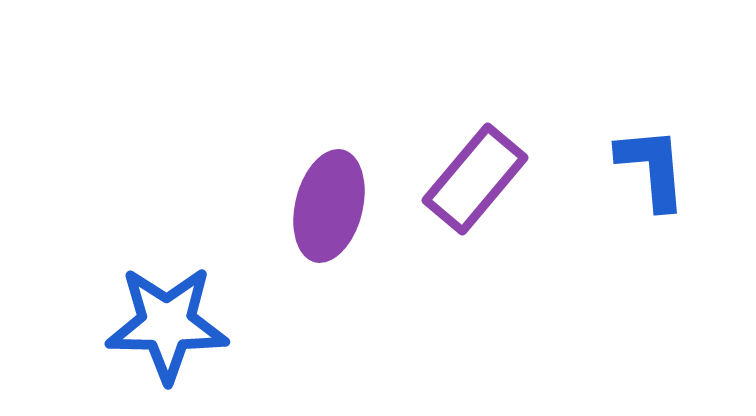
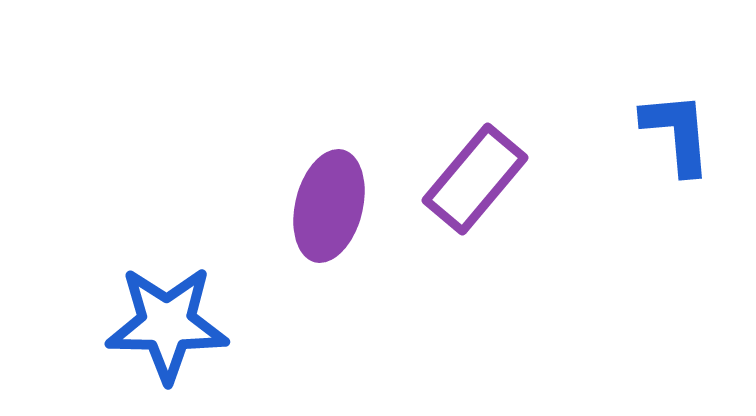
blue L-shape: moved 25 px right, 35 px up
